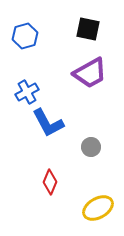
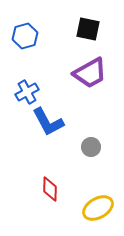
blue L-shape: moved 1 px up
red diamond: moved 7 px down; rotated 20 degrees counterclockwise
